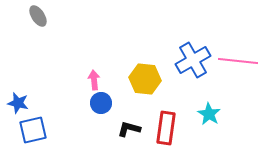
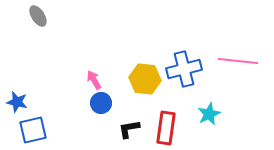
blue cross: moved 9 px left, 9 px down; rotated 16 degrees clockwise
pink arrow: rotated 24 degrees counterclockwise
blue star: moved 1 px left, 1 px up
cyan star: rotated 15 degrees clockwise
black L-shape: rotated 25 degrees counterclockwise
